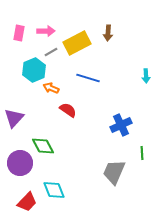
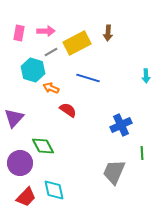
cyan hexagon: moved 1 px left; rotated 20 degrees counterclockwise
cyan diamond: rotated 10 degrees clockwise
red trapezoid: moved 1 px left, 5 px up
